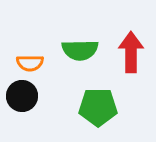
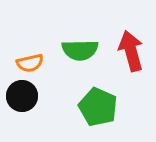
red arrow: moved 1 px up; rotated 15 degrees counterclockwise
orange semicircle: rotated 12 degrees counterclockwise
green pentagon: rotated 24 degrees clockwise
